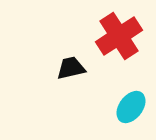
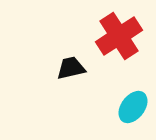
cyan ellipse: moved 2 px right
